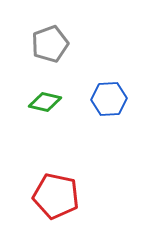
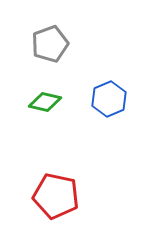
blue hexagon: rotated 20 degrees counterclockwise
